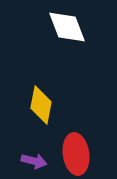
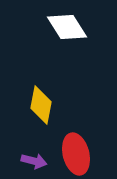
white diamond: rotated 12 degrees counterclockwise
red ellipse: rotated 6 degrees counterclockwise
